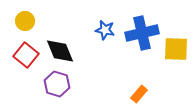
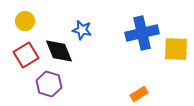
blue star: moved 23 px left
black diamond: moved 1 px left
red square: rotated 20 degrees clockwise
purple hexagon: moved 8 px left
orange rectangle: rotated 18 degrees clockwise
